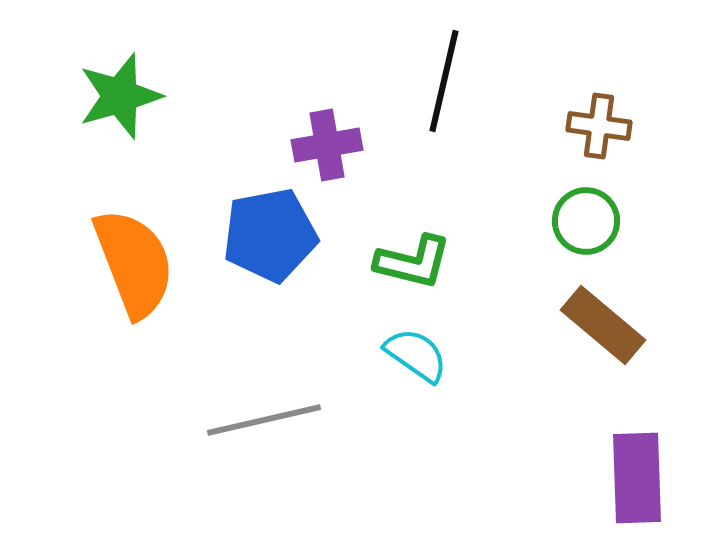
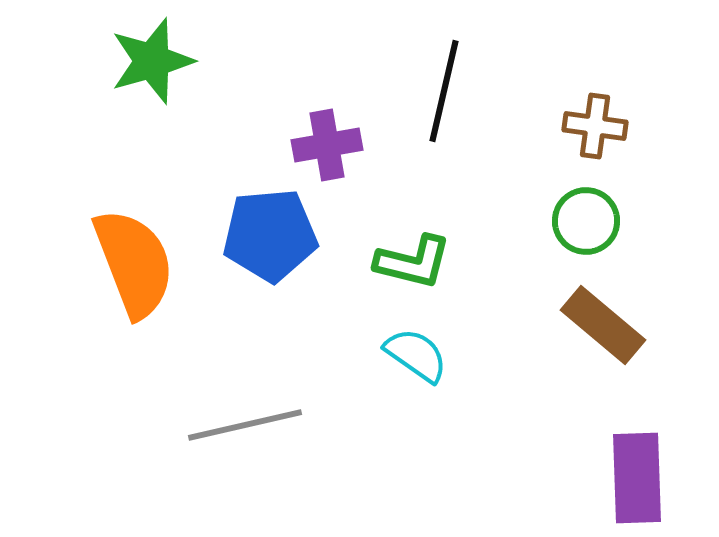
black line: moved 10 px down
green star: moved 32 px right, 35 px up
brown cross: moved 4 px left
blue pentagon: rotated 6 degrees clockwise
gray line: moved 19 px left, 5 px down
